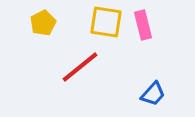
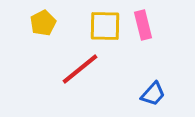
yellow square: moved 1 px left, 4 px down; rotated 8 degrees counterclockwise
red line: moved 2 px down
